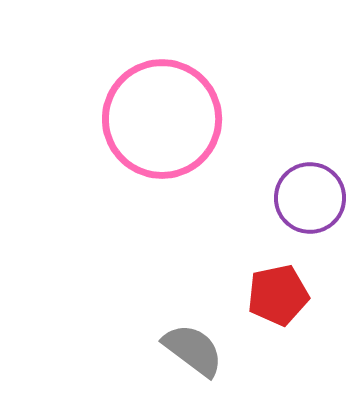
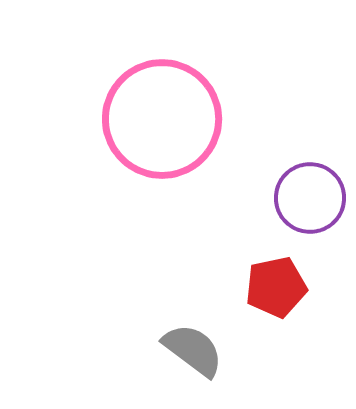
red pentagon: moved 2 px left, 8 px up
